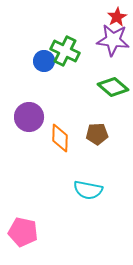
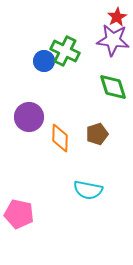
green diamond: rotated 32 degrees clockwise
brown pentagon: rotated 15 degrees counterclockwise
pink pentagon: moved 4 px left, 18 px up
